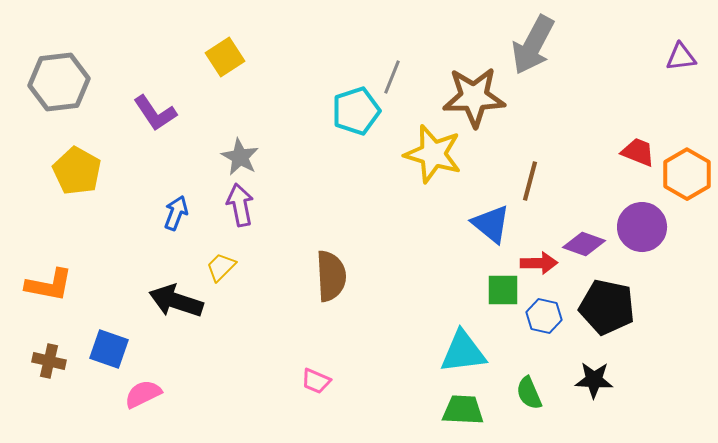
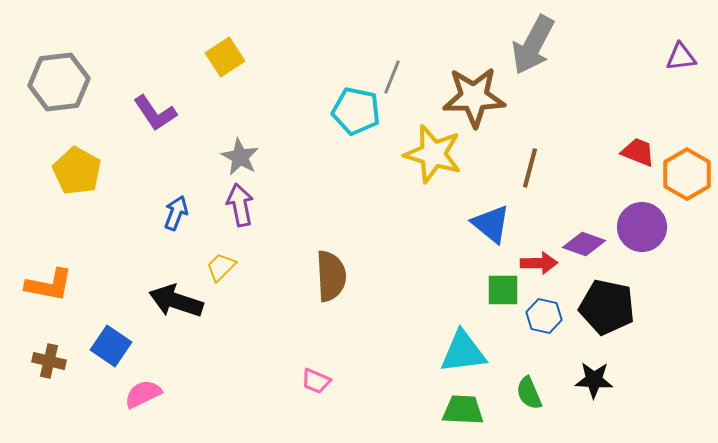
cyan pentagon: rotated 30 degrees clockwise
brown line: moved 13 px up
blue square: moved 2 px right, 3 px up; rotated 15 degrees clockwise
